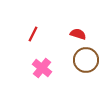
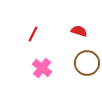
red semicircle: moved 1 px right, 3 px up
brown circle: moved 1 px right, 3 px down
